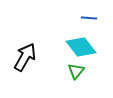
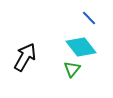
blue line: rotated 42 degrees clockwise
green triangle: moved 4 px left, 2 px up
